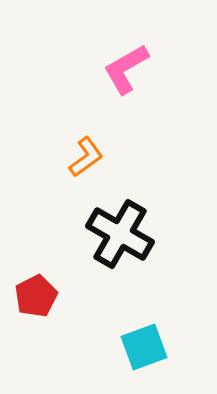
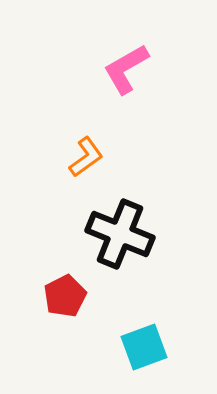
black cross: rotated 8 degrees counterclockwise
red pentagon: moved 29 px right
